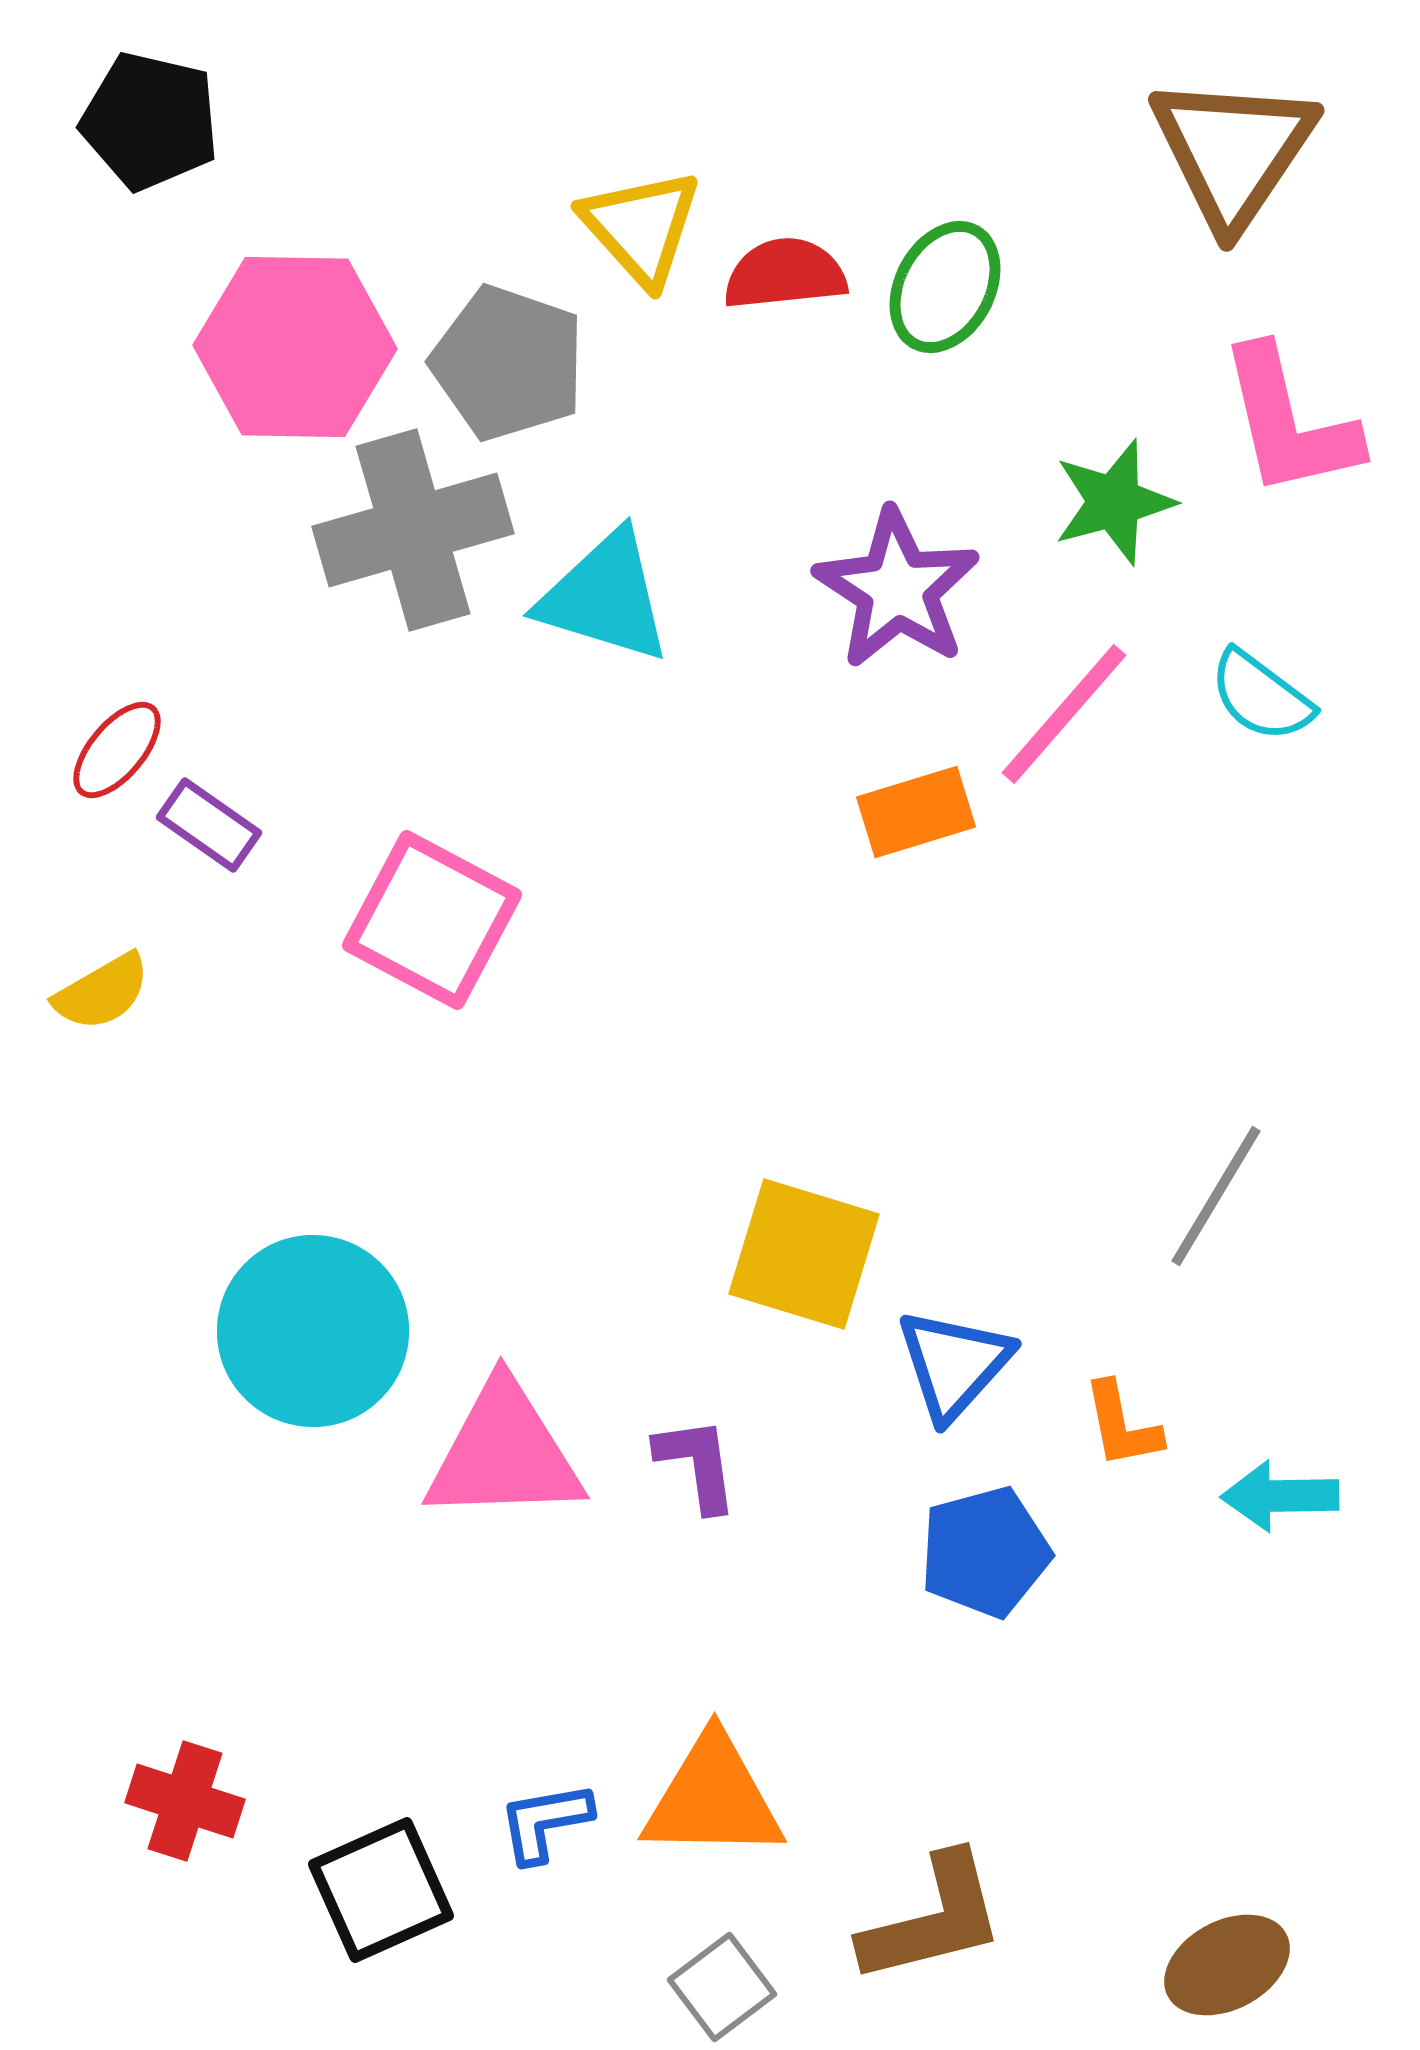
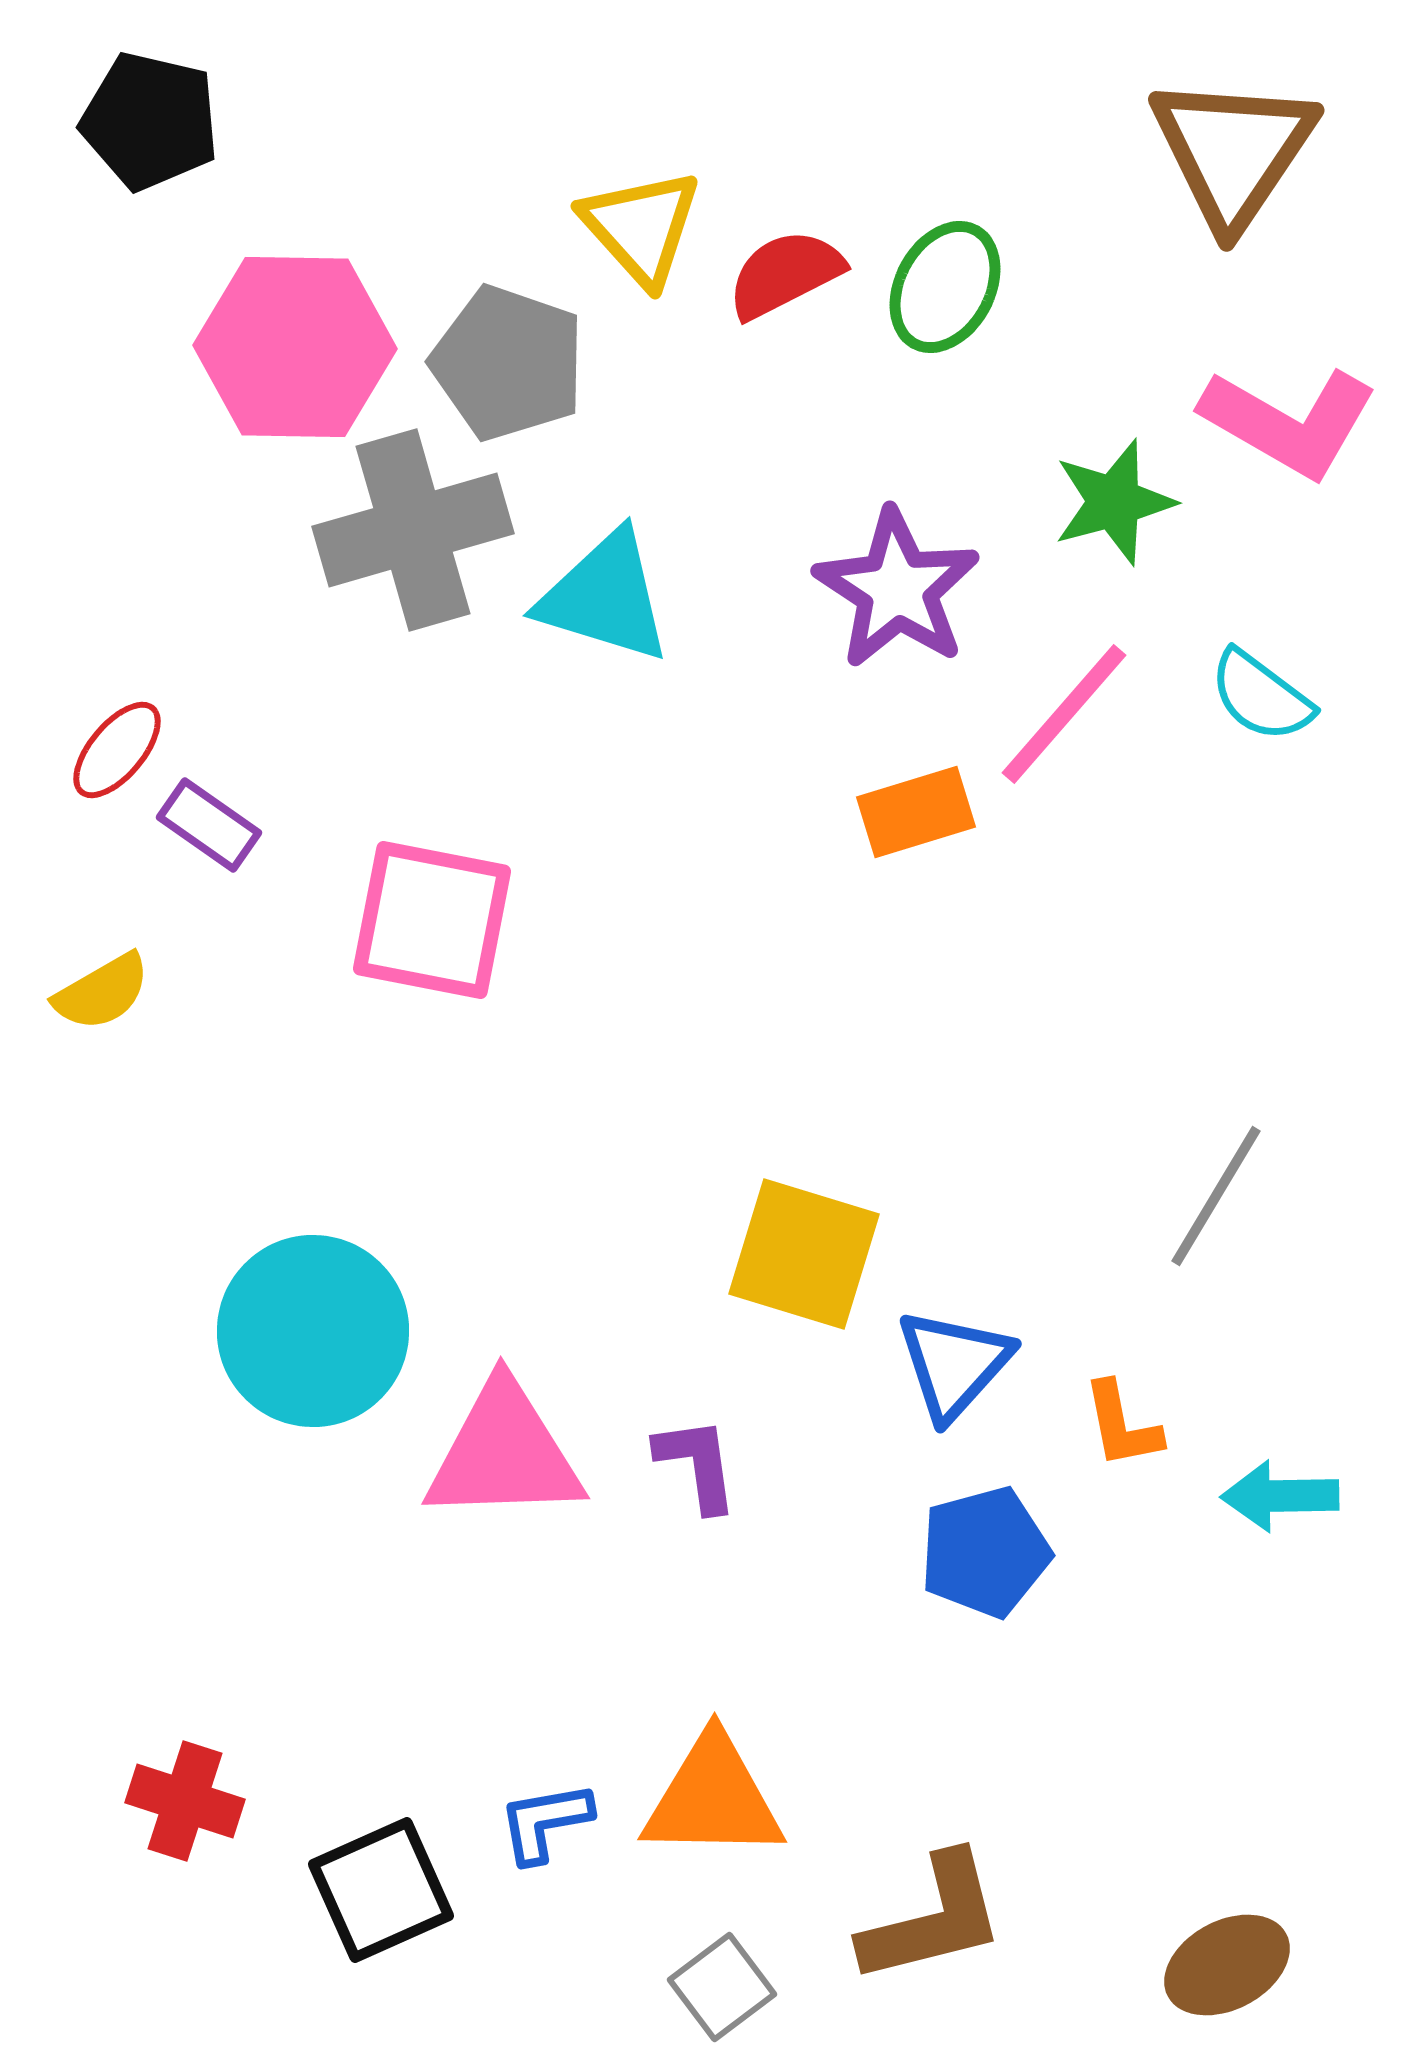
red semicircle: rotated 21 degrees counterclockwise
pink L-shape: rotated 47 degrees counterclockwise
pink square: rotated 17 degrees counterclockwise
